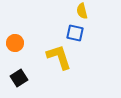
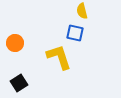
black square: moved 5 px down
